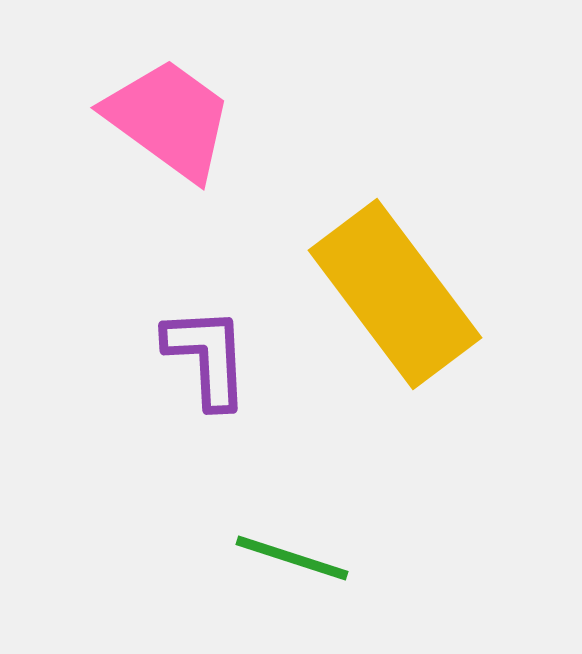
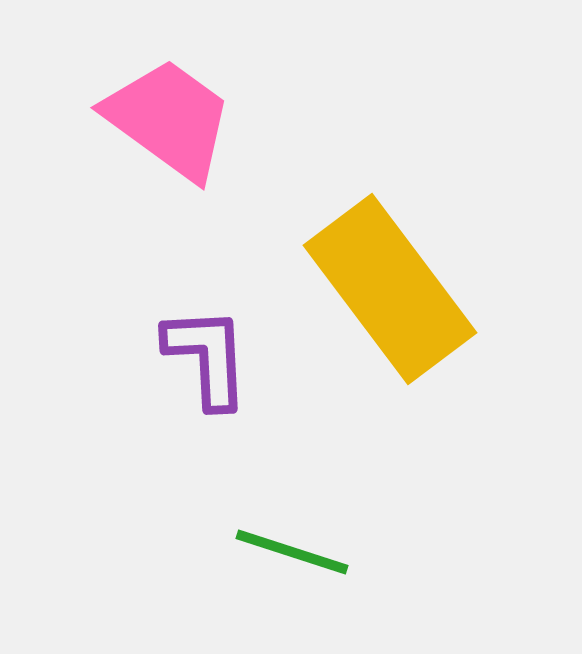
yellow rectangle: moved 5 px left, 5 px up
green line: moved 6 px up
